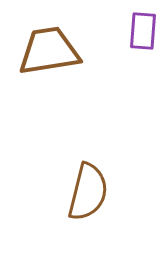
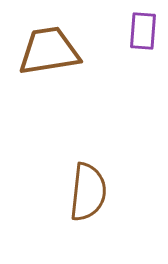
brown semicircle: rotated 8 degrees counterclockwise
